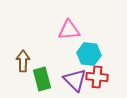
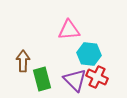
red cross: rotated 20 degrees clockwise
